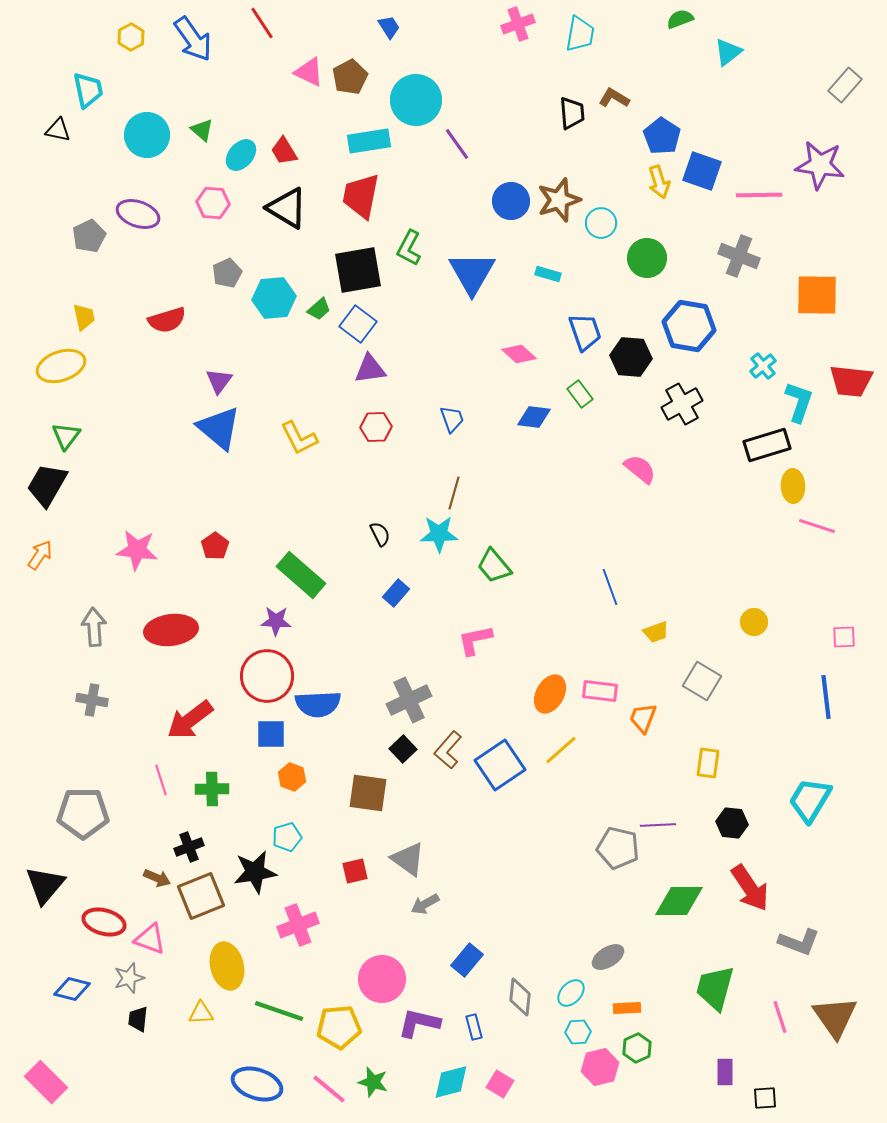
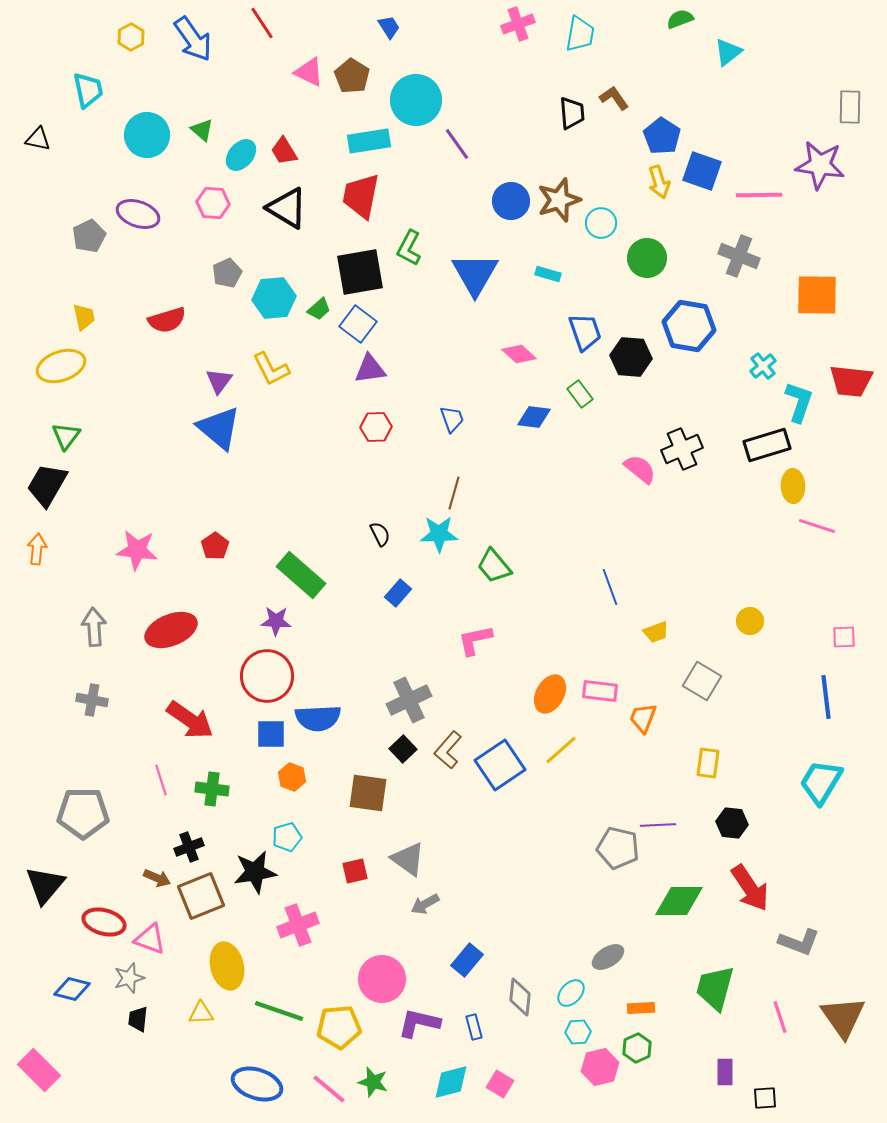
brown pentagon at (350, 77): moved 2 px right, 1 px up; rotated 12 degrees counterclockwise
gray rectangle at (845, 85): moved 5 px right, 22 px down; rotated 40 degrees counterclockwise
brown L-shape at (614, 98): rotated 24 degrees clockwise
black triangle at (58, 130): moved 20 px left, 9 px down
black square at (358, 270): moved 2 px right, 2 px down
blue triangle at (472, 273): moved 3 px right, 1 px down
black cross at (682, 404): moved 45 px down; rotated 6 degrees clockwise
yellow L-shape at (299, 438): moved 28 px left, 69 px up
orange arrow at (40, 555): moved 3 px left, 6 px up; rotated 28 degrees counterclockwise
blue rectangle at (396, 593): moved 2 px right
yellow circle at (754, 622): moved 4 px left, 1 px up
red ellipse at (171, 630): rotated 15 degrees counterclockwise
blue semicircle at (318, 704): moved 14 px down
red arrow at (190, 720): rotated 108 degrees counterclockwise
green cross at (212, 789): rotated 8 degrees clockwise
cyan trapezoid at (810, 800): moved 11 px right, 18 px up
orange rectangle at (627, 1008): moved 14 px right
brown triangle at (835, 1017): moved 8 px right
pink rectangle at (46, 1082): moved 7 px left, 12 px up
